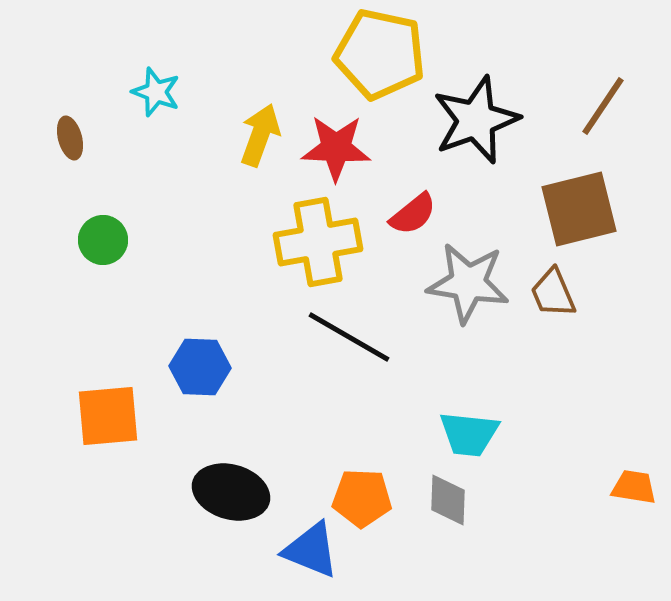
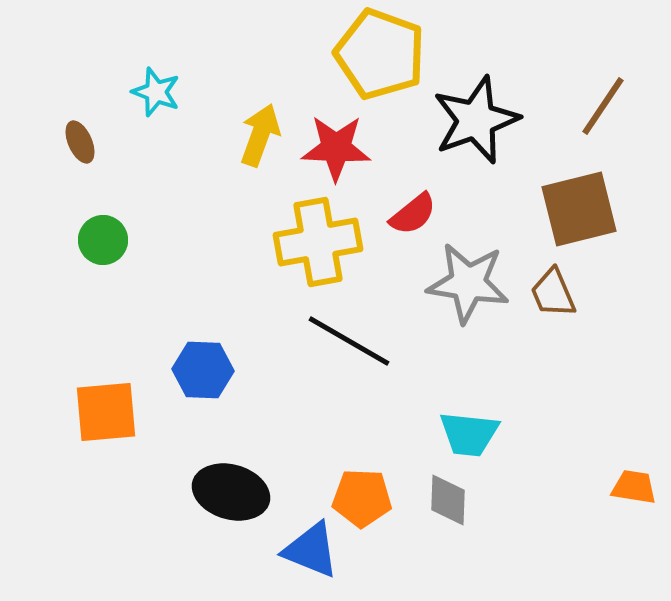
yellow pentagon: rotated 8 degrees clockwise
brown ellipse: moved 10 px right, 4 px down; rotated 9 degrees counterclockwise
black line: moved 4 px down
blue hexagon: moved 3 px right, 3 px down
orange square: moved 2 px left, 4 px up
